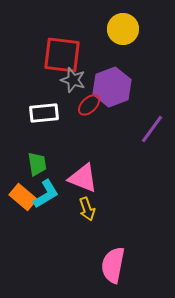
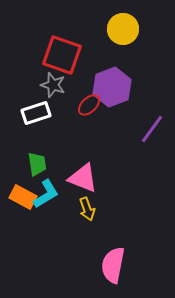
red square: rotated 12 degrees clockwise
gray star: moved 20 px left, 5 px down
white rectangle: moved 8 px left; rotated 12 degrees counterclockwise
orange rectangle: rotated 12 degrees counterclockwise
